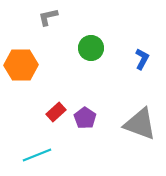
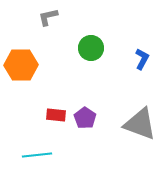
red rectangle: moved 3 px down; rotated 48 degrees clockwise
cyan line: rotated 16 degrees clockwise
